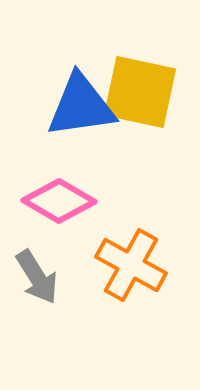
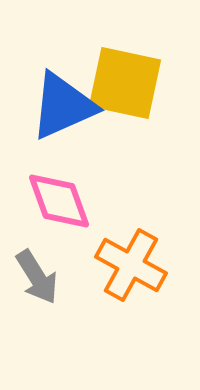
yellow square: moved 15 px left, 9 px up
blue triangle: moved 18 px left; rotated 16 degrees counterclockwise
pink diamond: rotated 40 degrees clockwise
